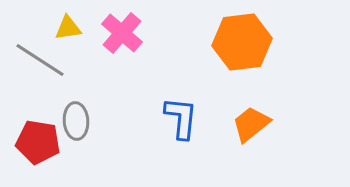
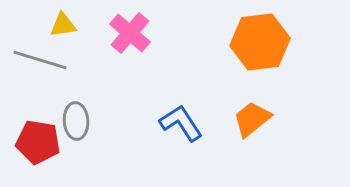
yellow triangle: moved 5 px left, 3 px up
pink cross: moved 8 px right
orange hexagon: moved 18 px right
gray line: rotated 16 degrees counterclockwise
blue L-shape: moved 5 px down; rotated 39 degrees counterclockwise
orange trapezoid: moved 1 px right, 5 px up
